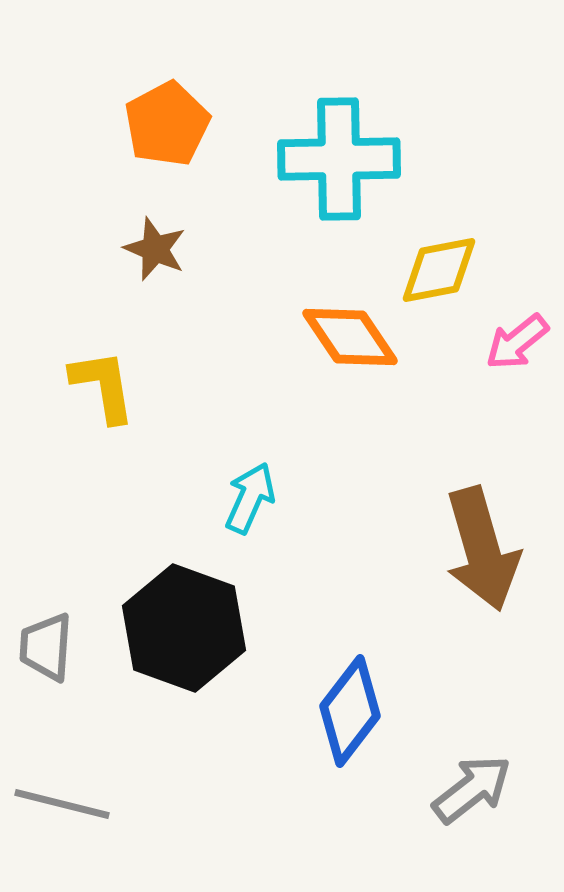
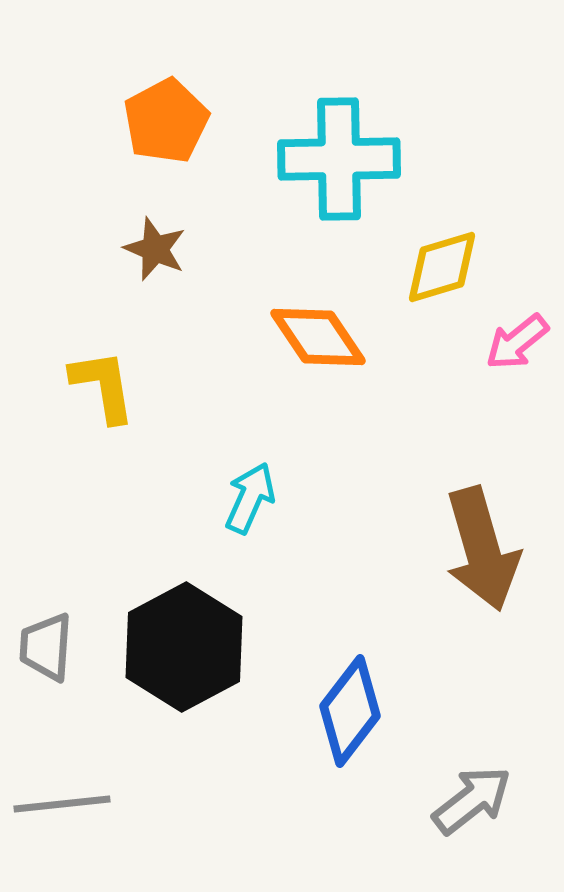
orange pentagon: moved 1 px left, 3 px up
yellow diamond: moved 3 px right, 3 px up; rotated 6 degrees counterclockwise
orange diamond: moved 32 px left
black hexagon: moved 19 px down; rotated 12 degrees clockwise
gray arrow: moved 11 px down
gray line: rotated 20 degrees counterclockwise
